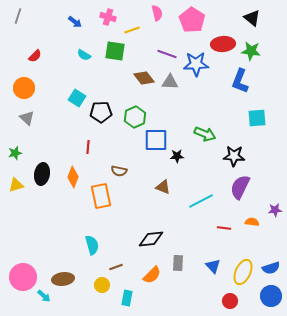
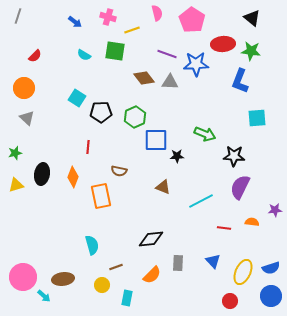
blue triangle at (213, 266): moved 5 px up
